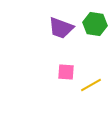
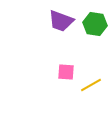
purple trapezoid: moved 7 px up
